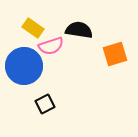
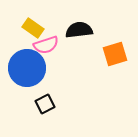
black semicircle: rotated 16 degrees counterclockwise
pink semicircle: moved 5 px left, 1 px up
blue circle: moved 3 px right, 2 px down
